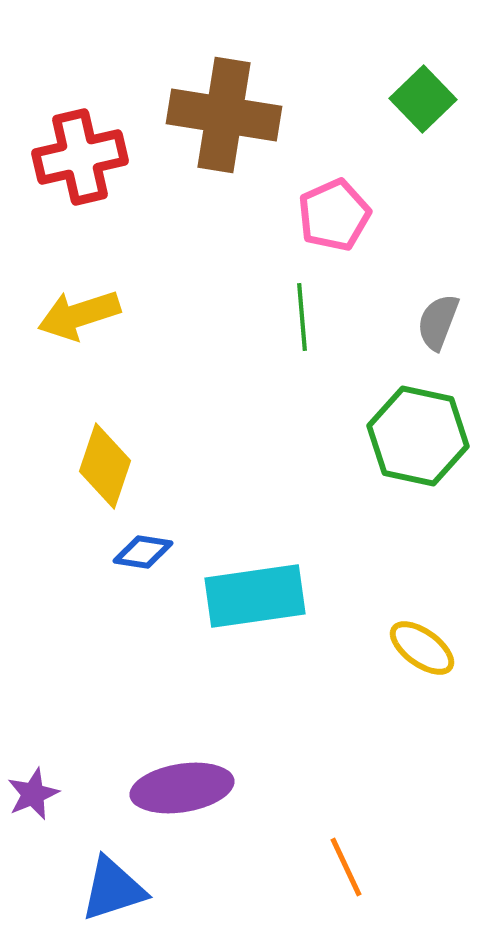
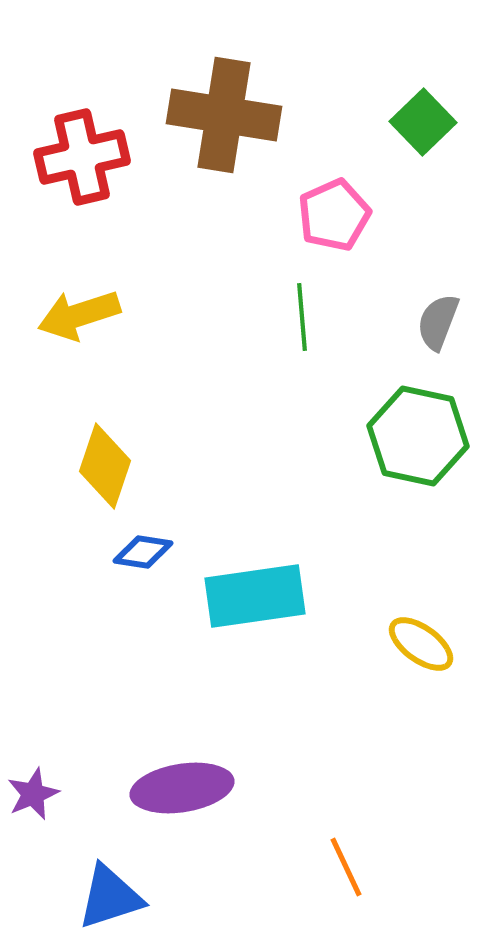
green square: moved 23 px down
red cross: moved 2 px right
yellow ellipse: moved 1 px left, 4 px up
blue triangle: moved 3 px left, 8 px down
